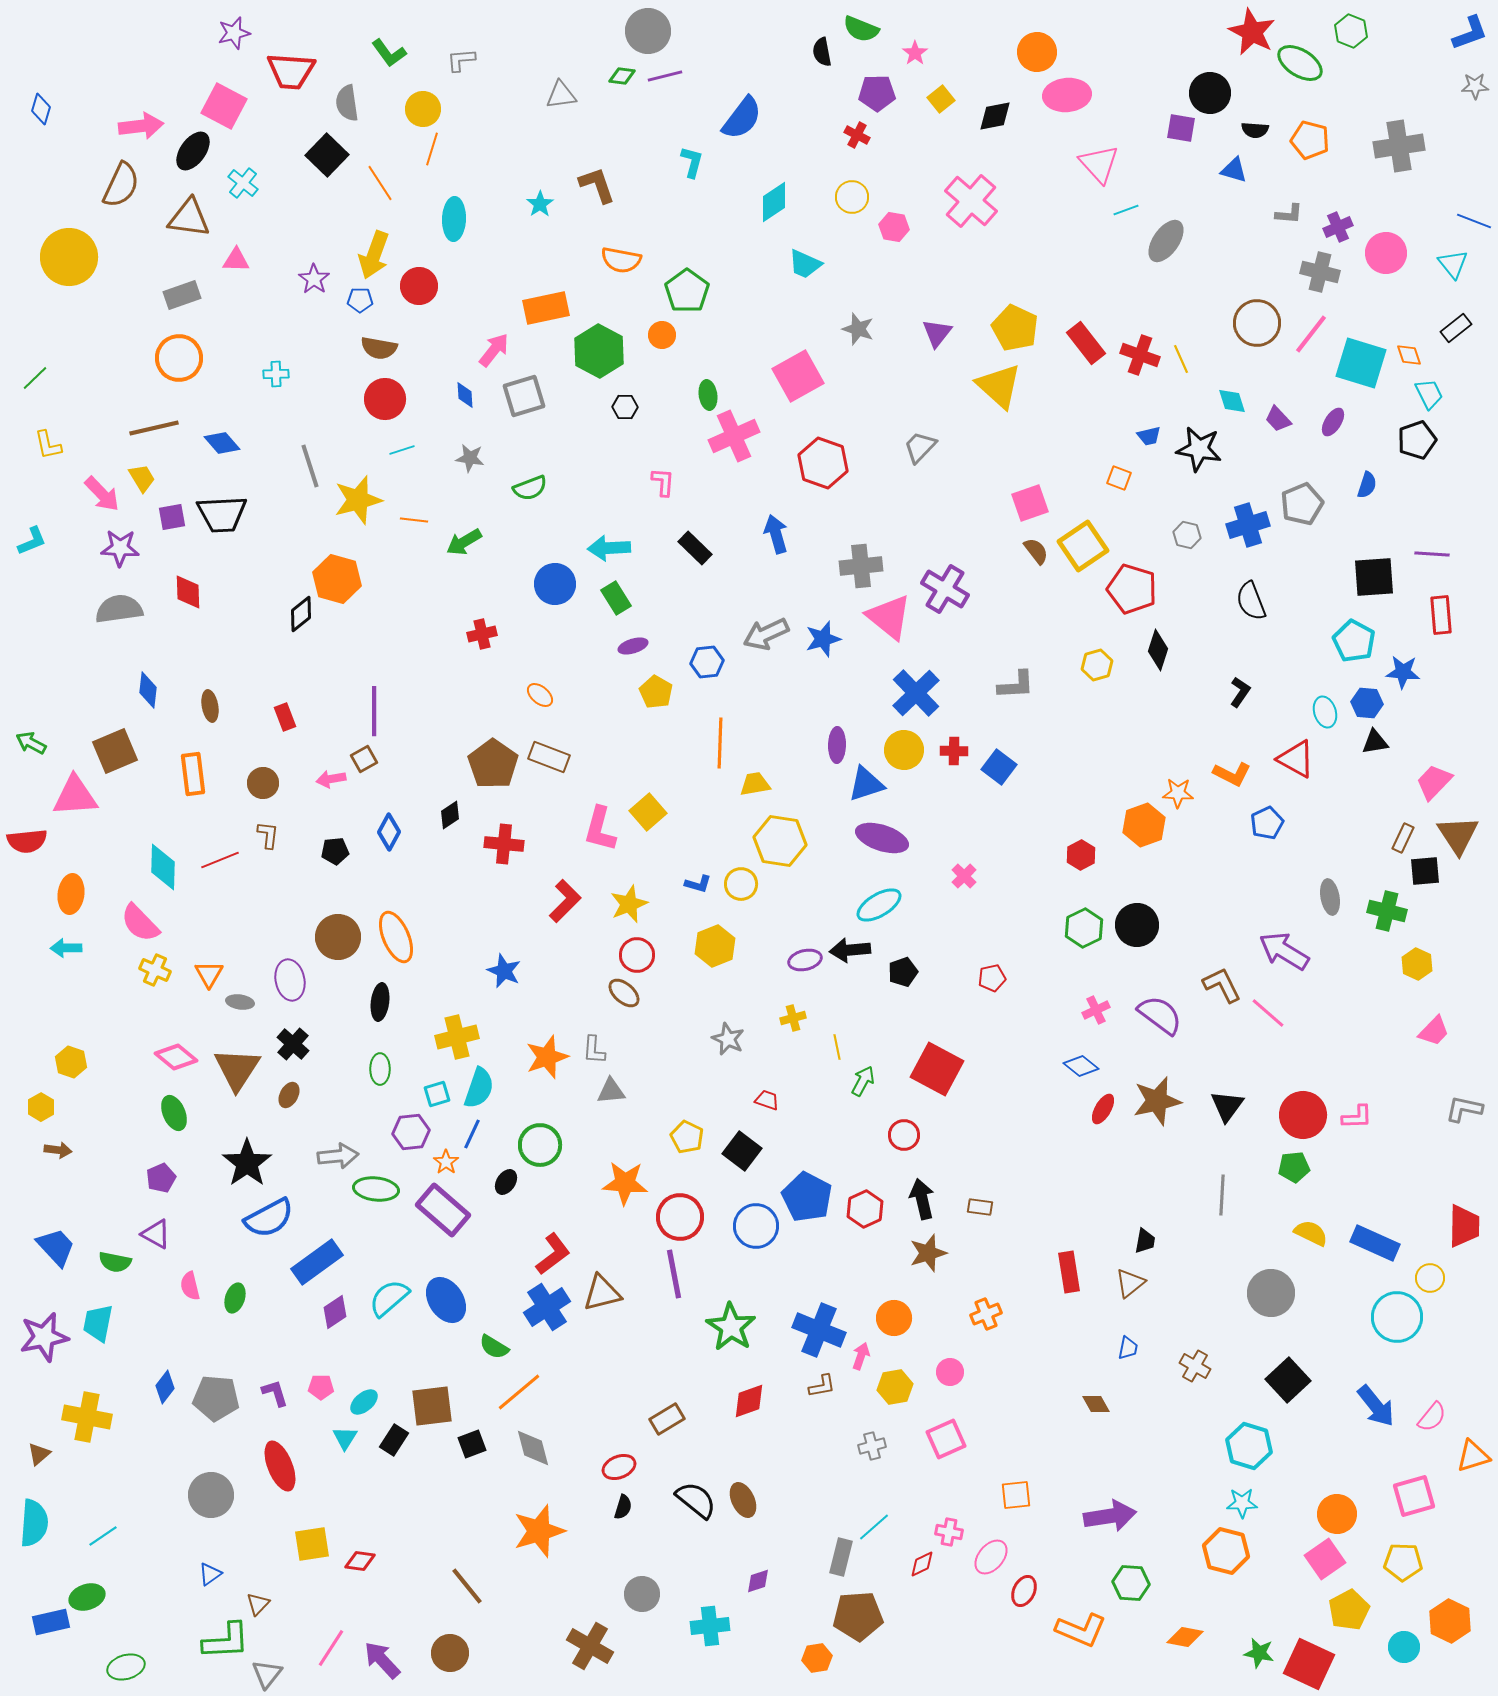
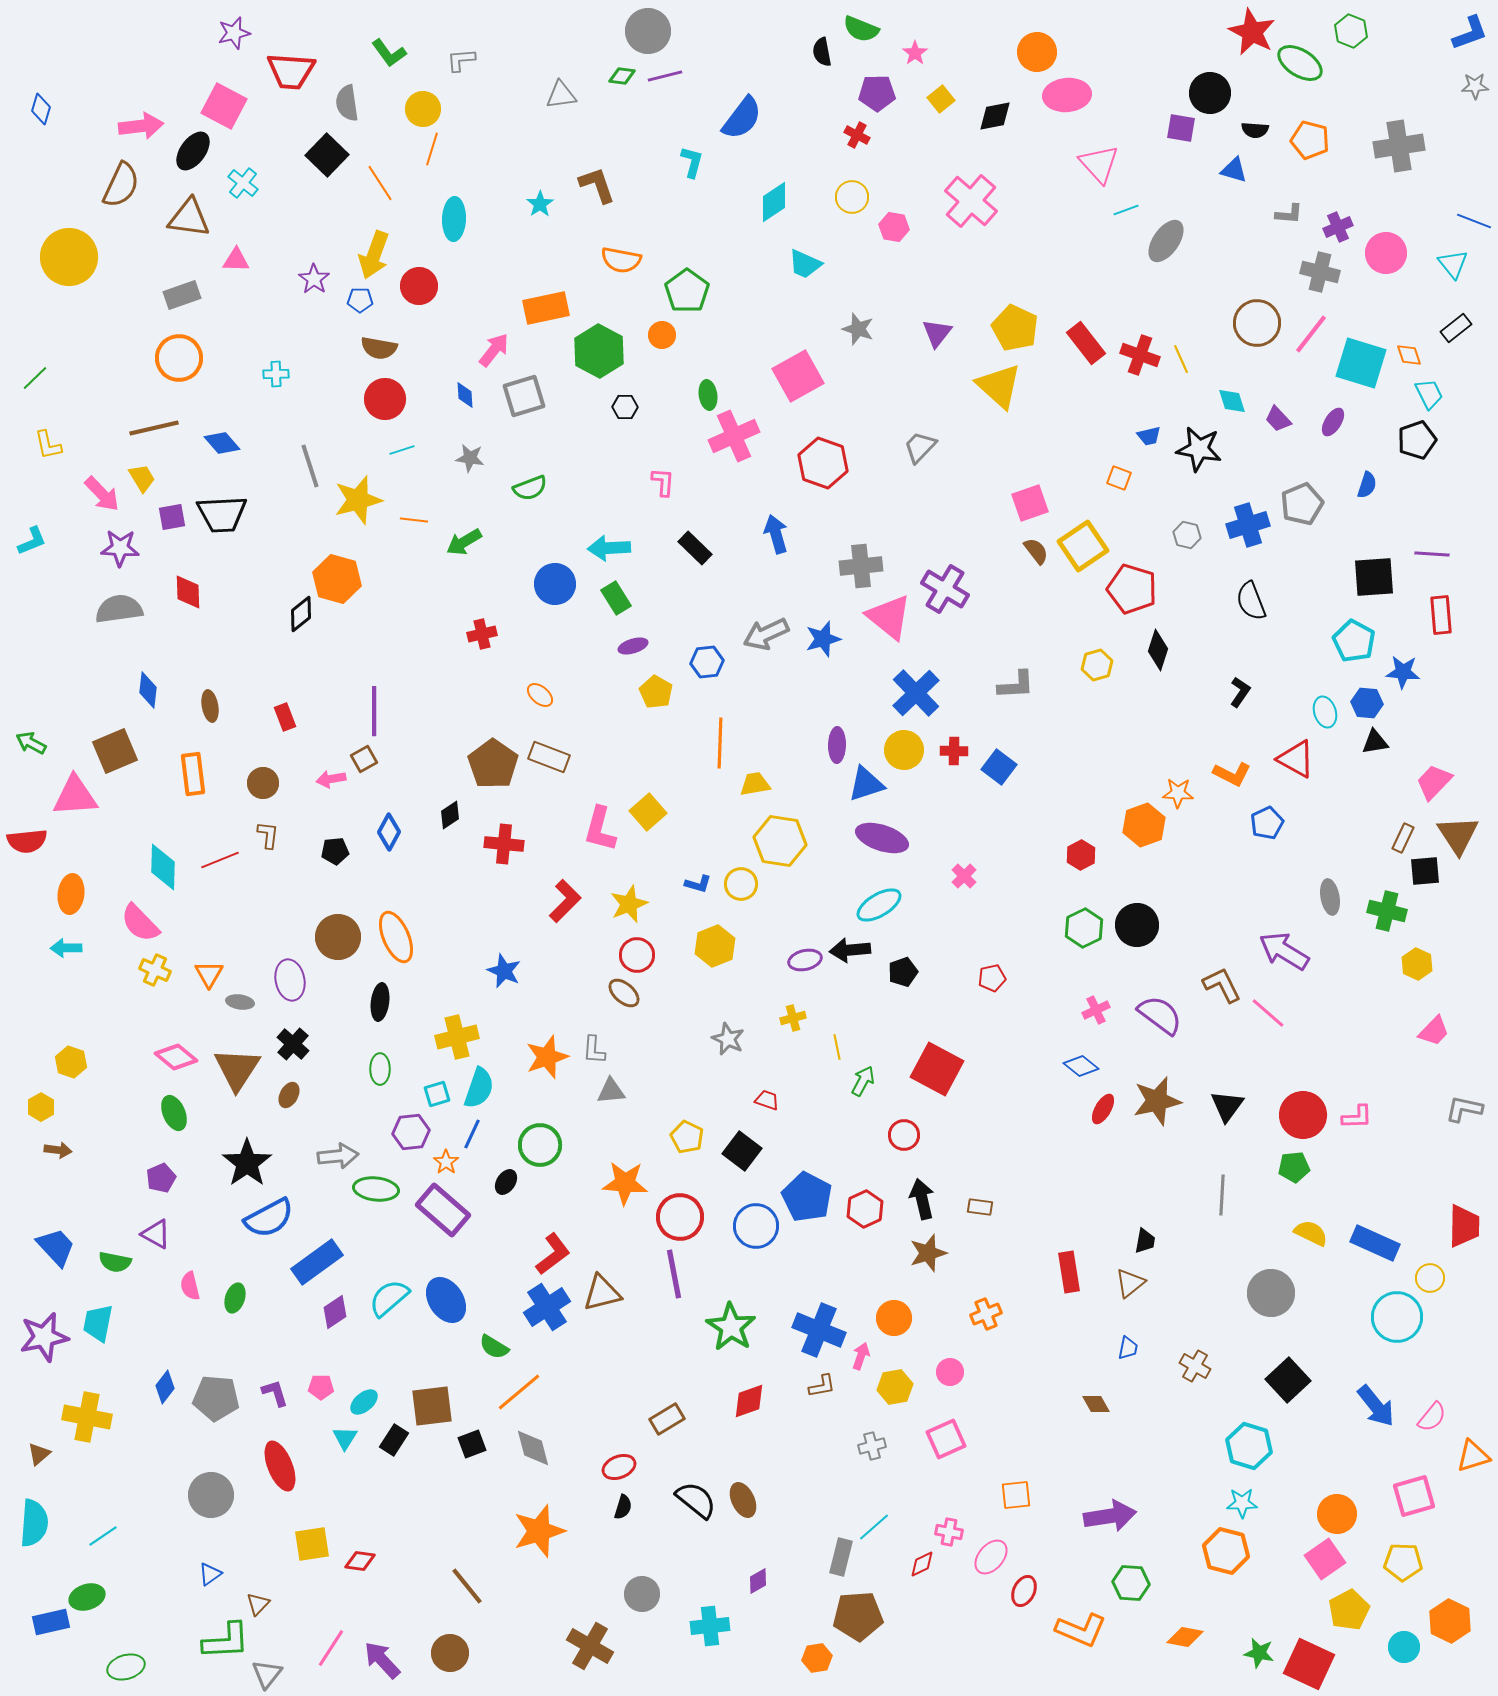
purple diamond at (758, 1581): rotated 12 degrees counterclockwise
